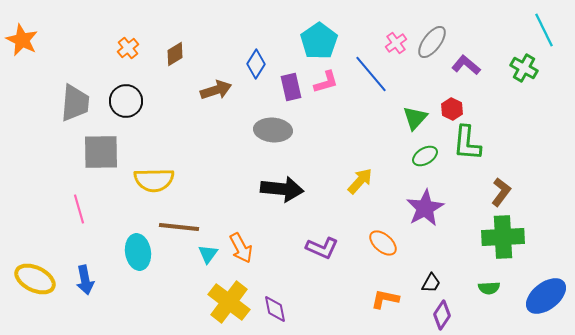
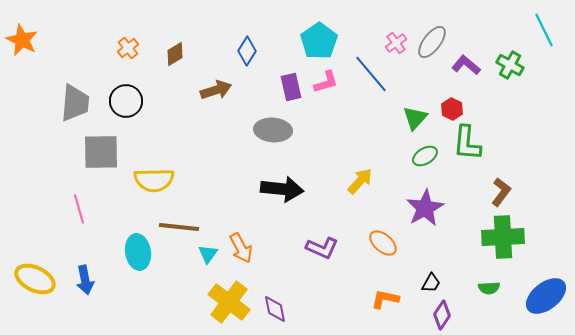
blue diamond at (256, 64): moved 9 px left, 13 px up
green cross at (524, 68): moved 14 px left, 3 px up
